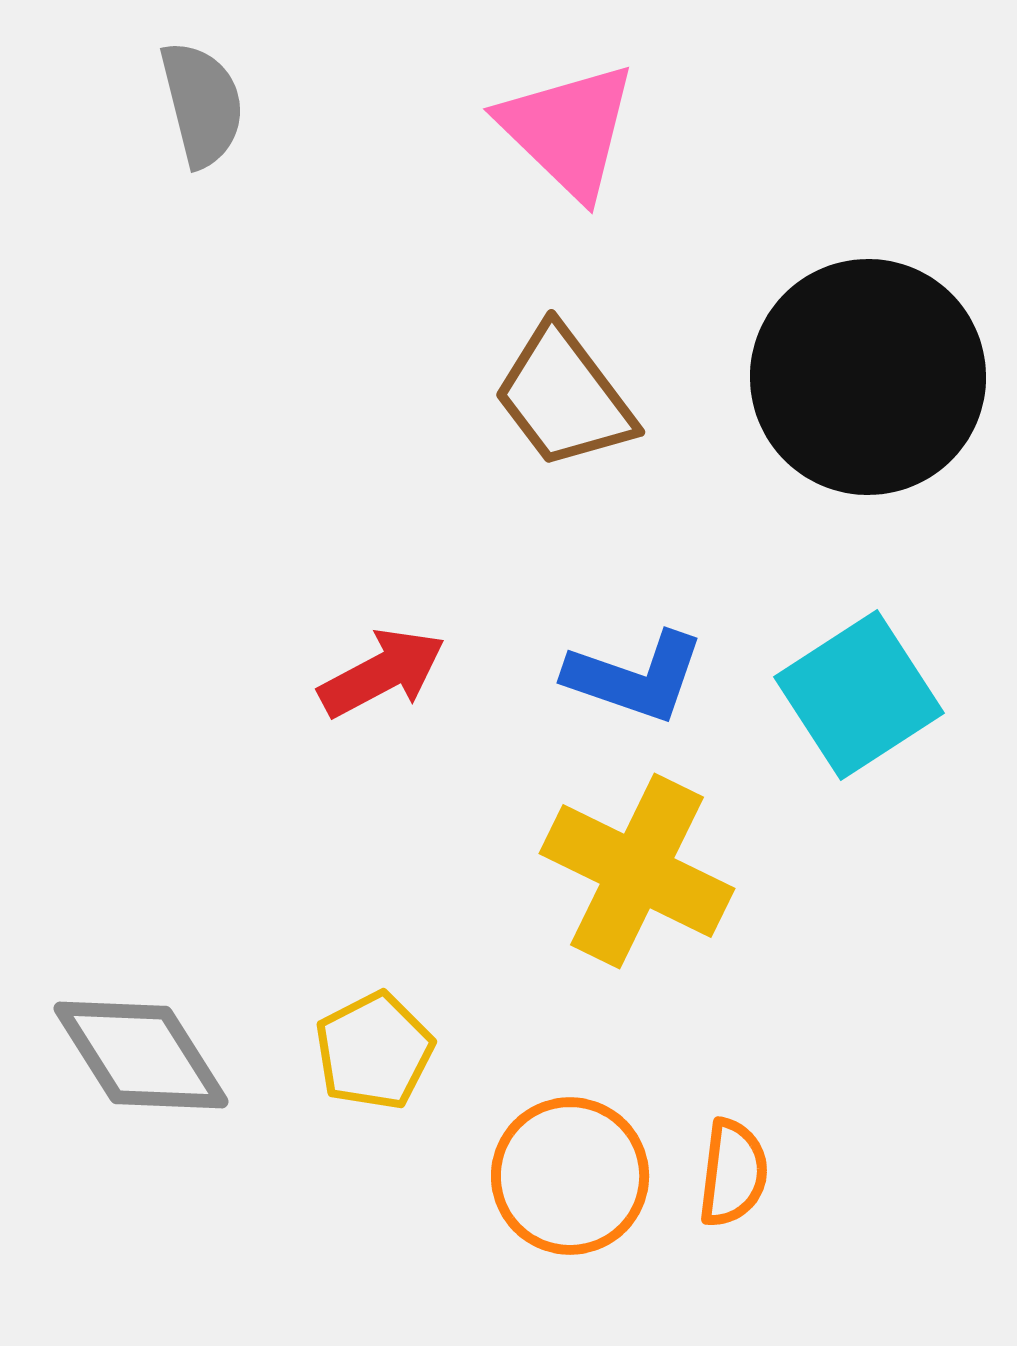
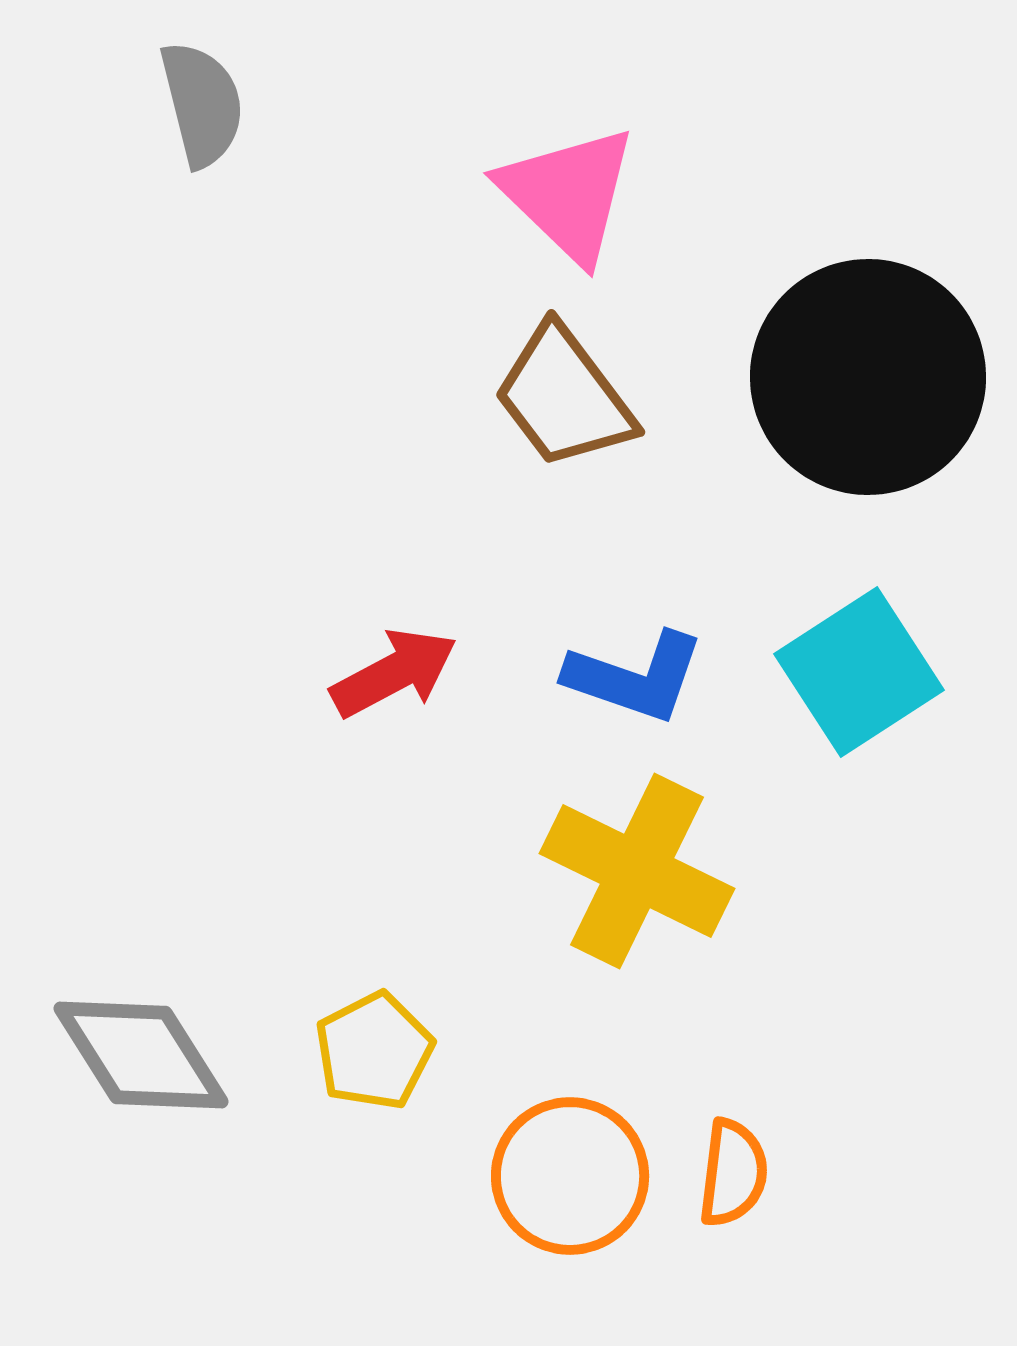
pink triangle: moved 64 px down
red arrow: moved 12 px right
cyan square: moved 23 px up
